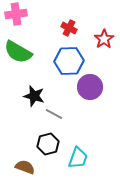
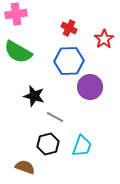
gray line: moved 1 px right, 3 px down
cyan trapezoid: moved 4 px right, 12 px up
